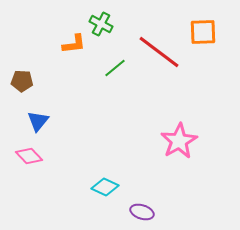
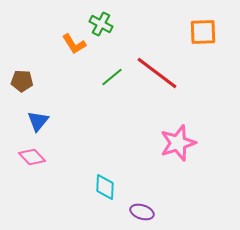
orange L-shape: rotated 65 degrees clockwise
red line: moved 2 px left, 21 px down
green line: moved 3 px left, 9 px down
pink star: moved 1 px left, 2 px down; rotated 12 degrees clockwise
pink diamond: moved 3 px right, 1 px down
cyan diamond: rotated 68 degrees clockwise
